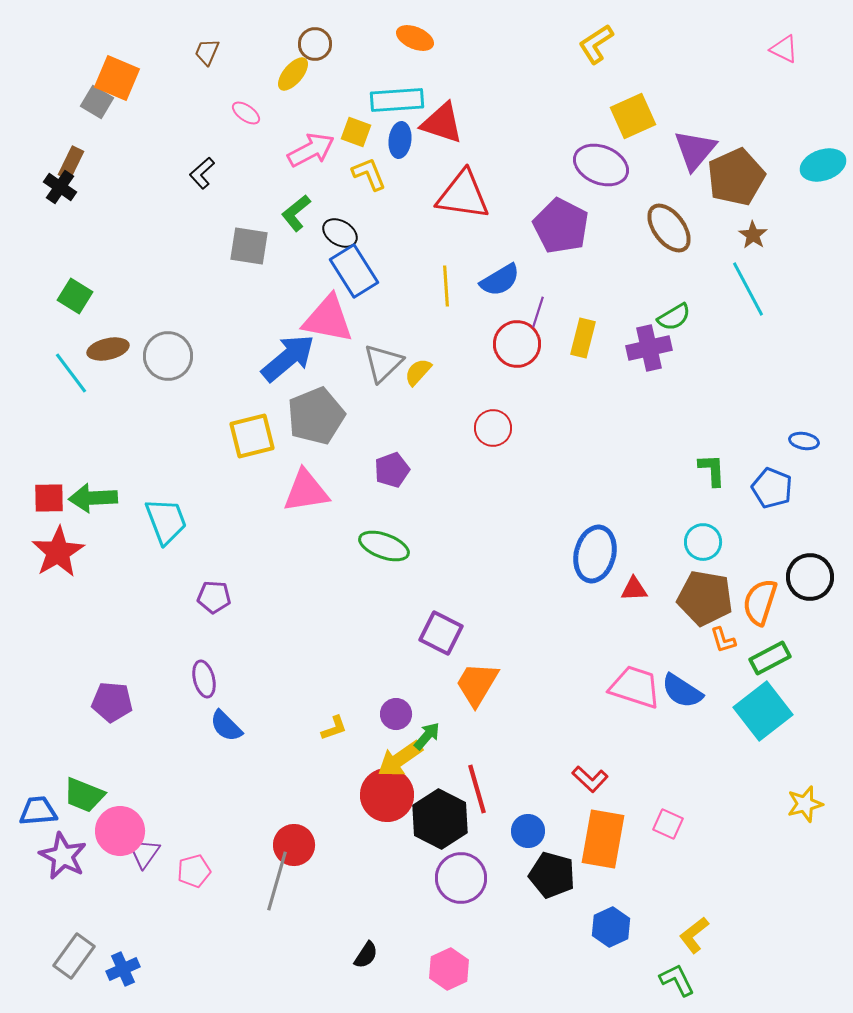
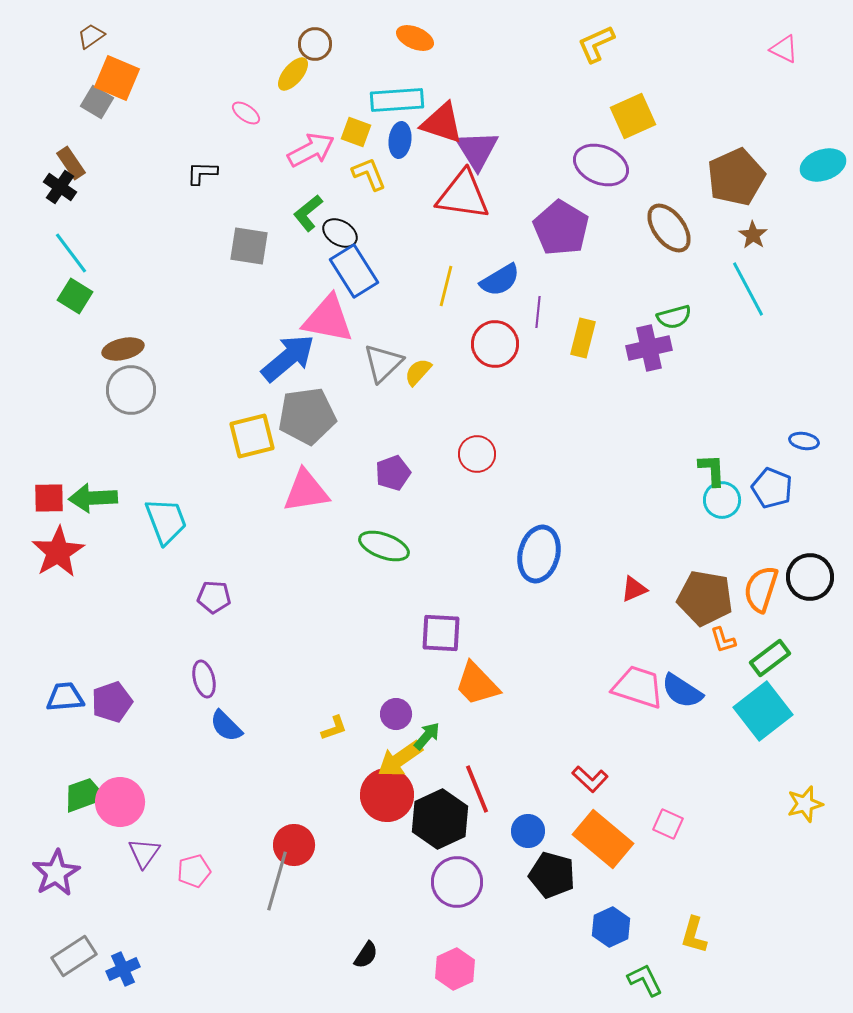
yellow L-shape at (596, 44): rotated 9 degrees clockwise
brown trapezoid at (207, 52): moved 116 px left, 16 px up; rotated 32 degrees clockwise
purple triangle at (695, 150): moved 218 px left; rotated 12 degrees counterclockwise
brown rectangle at (71, 163): rotated 60 degrees counterclockwise
black L-shape at (202, 173): rotated 44 degrees clockwise
green L-shape at (296, 213): moved 12 px right
purple pentagon at (561, 226): moved 2 px down; rotated 4 degrees clockwise
yellow line at (446, 286): rotated 18 degrees clockwise
purple line at (538, 312): rotated 12 degrees counterclockwise
green semicircle at (674, 317): rotated 16 degrees clockwise
red circle at (517, 344): moved 22 px left
brown ellipse at (108, 349): moved 15 px right
gray circle at (168, 356): moved 37 px left, 34 px down
cyan line at (71, 373): moved 120 px up
gray pentagon at (316, 416): moved 9 px left; rotated 14 degrees clockwise
red circle at (493, 428): moved 16 px left, 26 px down
purple pentagon at (392, 470): moved 1 px right, 3 px down
cyan circle at (703, 542): moved 19 px right, 42 px up
blue ellipse at (595, 554): moved 56 px left
red triangle at (634, 589): rotated 20 degrees counterclockwise
orange semicircle at (760, 602): moved 1 px right, 13 px up
purple square at (441, 633): rotated 24 degrees counterclockwise
green rectangle at (770, 658): rotated 9 degrees counterclockwise
orange trapezoid at (477, 684): rotated 75 degrees counterclockwise
pink trapezoid at (635, 687): moved 3 px right
purple pentagon at (112, 702): rotated 24 degrees counterclockwise
red line at (477, 789): rotated 6 degrees counterclockwise
green trapezoid at (84, 795): rotated 138 degrees clockwise
blue trapezoid at (38, 811): moved 27 px right, 114 px up
black hexagon at (440, 819): rotated 8 degrees clockwise
pink circle at (120, 831): moved 29 px up
orange rectangle at (603, 839): rotated 60 degrees counterclockwise
purple star at (63, 856): moved 7 px left, 17 px down; rotated 15 degrees clockwise
purple circle at (461, 878): moved 4 px left, 4 px down
yellow L-shape at (694, 935): rotated 36 degrees counterclockwise
gray rectangle at (74, 956): rotated 21 degrees clockwise
pink hexagon at (449, 969): moved 6 px right
green L-shape at (677, 980): moved 32 px left
